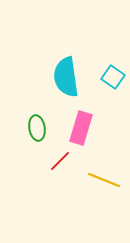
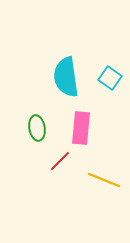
cyan square: moved 3 px left, 1 px down
pink rectangle: rotated 12 degrees counterclockwise
